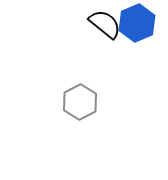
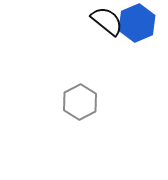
black semicircle: moved 2 px right, 3 px up
